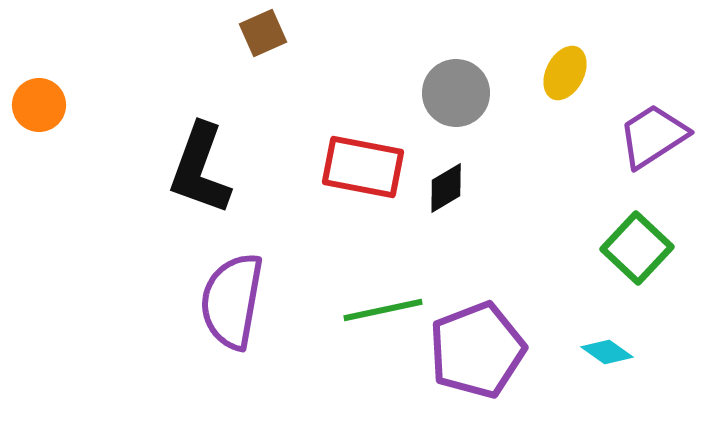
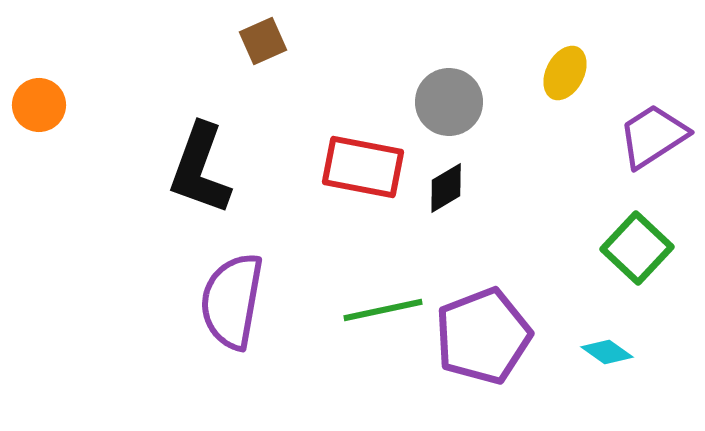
brown square: moved 8 px down
gray circle: moved 7 px left, 9 px down
purple pentagon: moved 6 px right, 14 px up
